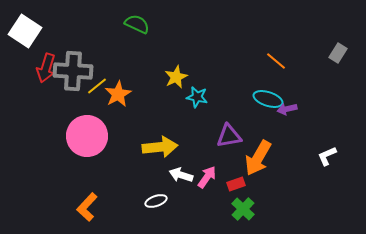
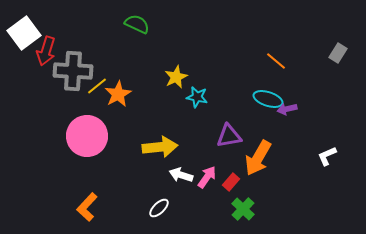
white square: moved 1 px left, 2 px down; rotated 20 degrees clockwise
red arrow: moved 17 px up
red rectangle: moved 5 px left, 2 px up; rotated 30 degrees counterclockwise
white ellipse: moved 3 px right, 7 px down; rotated 25 degrees counterclockwise
